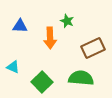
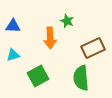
blue triangle: moved 7 px left
cyan triangle: moved 12 px up; rotated 40 degrees counterclockwise
green semicircle: rotated 100 degrees counterclockwise
green square: moved 4 px left, 6 px up; rotated 15 degrees clockwise
